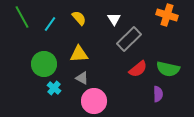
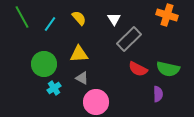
red semicircle: rotated 66 degrees clockwise
cyan cross: rotated 16 degrees clockwise
pink circle: moved 2 px right, 1 px down
